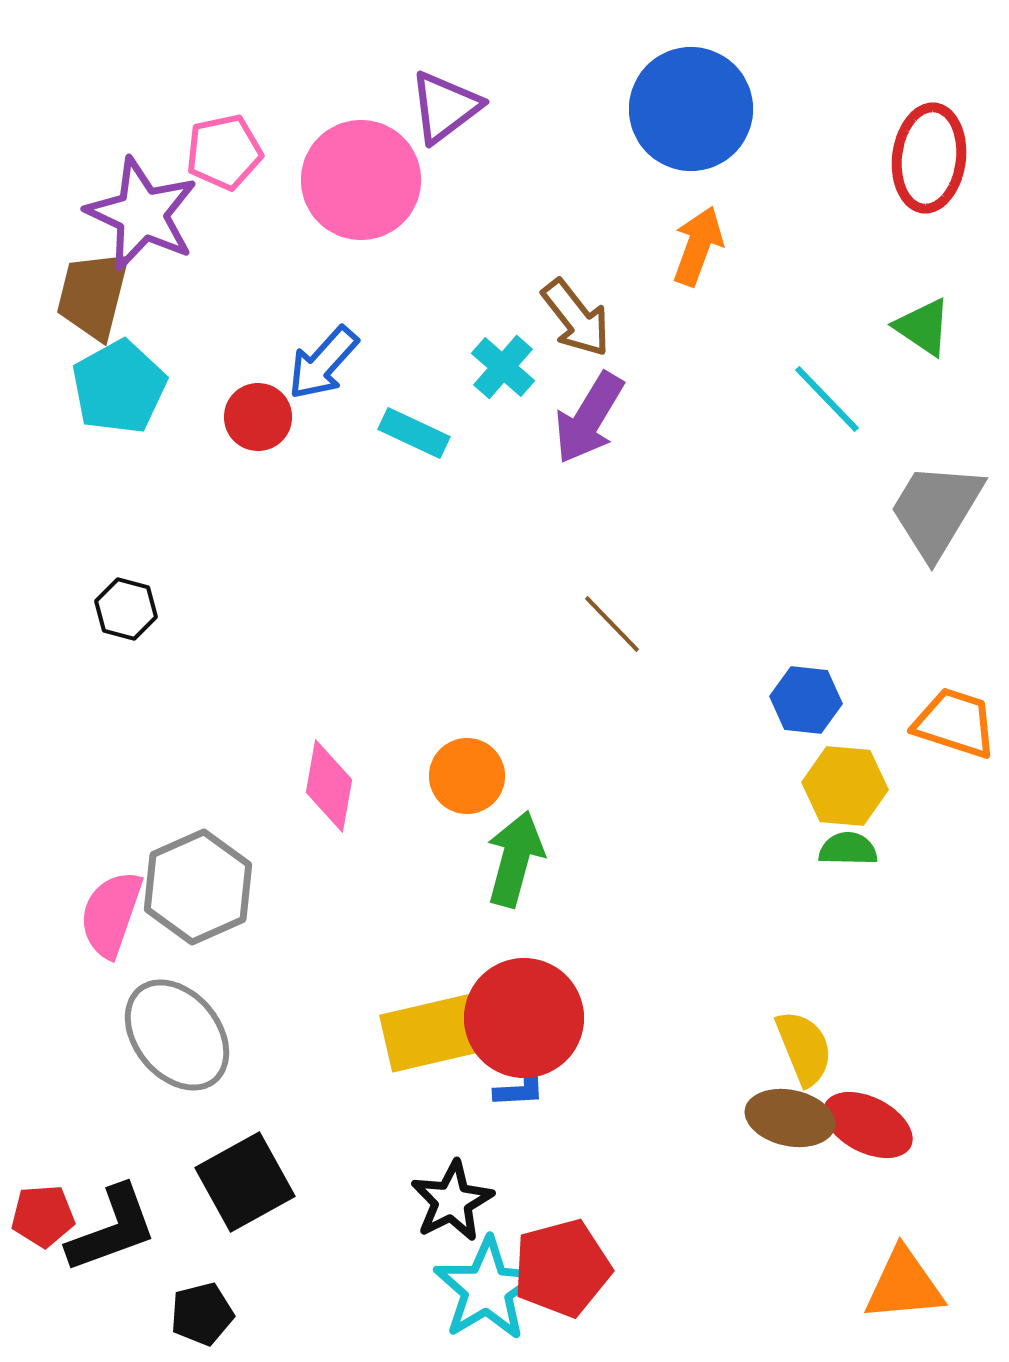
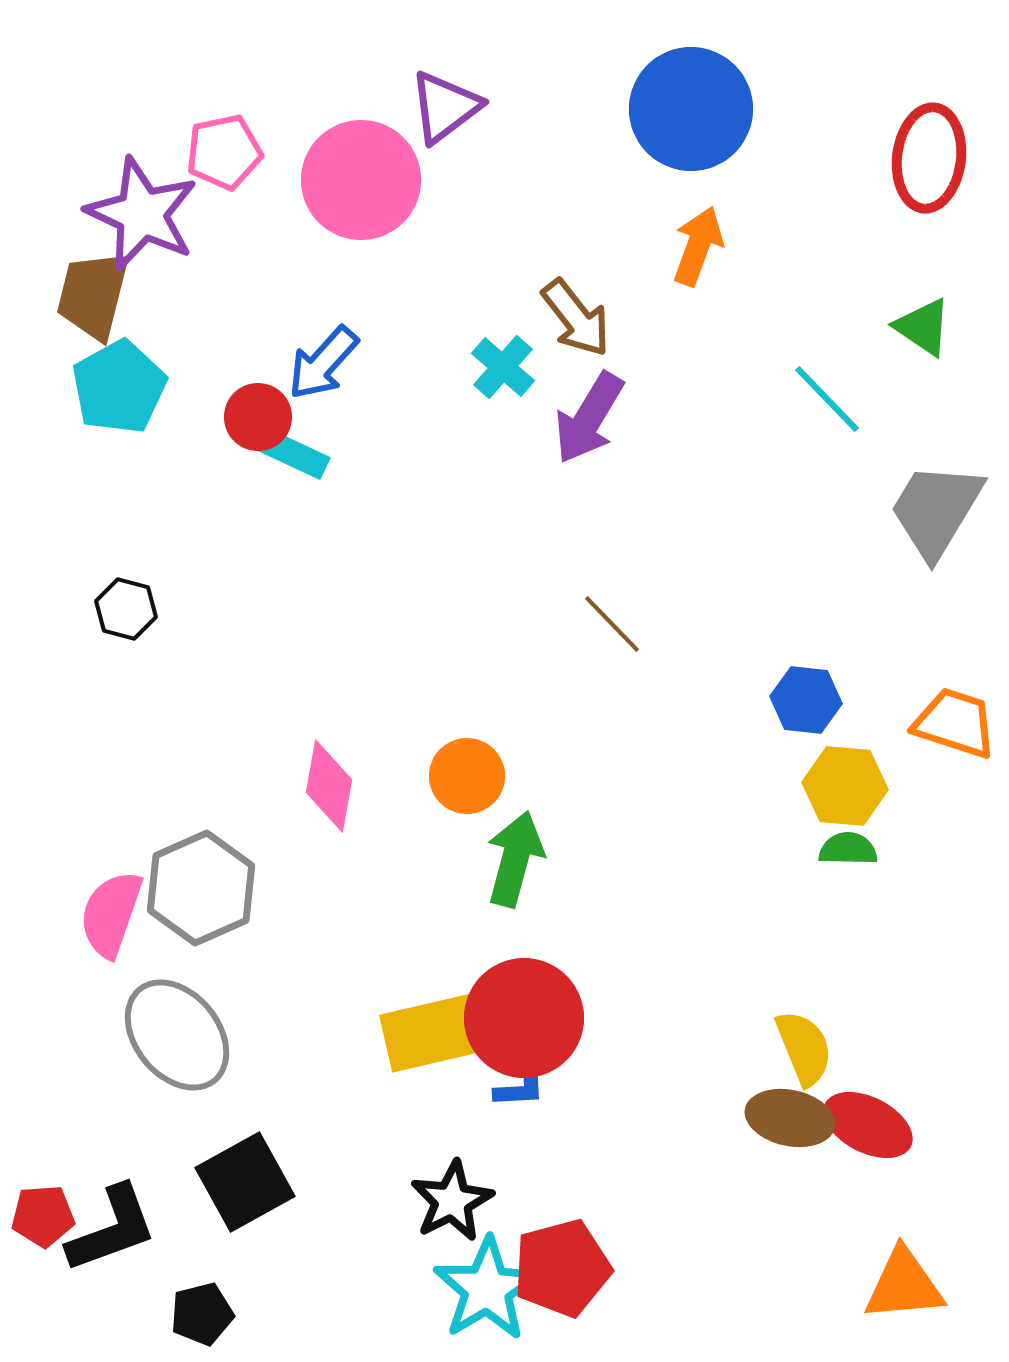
cyan rectangle at (414, 433): moved 120 px left, 21 px down
gray hexagon at (198, 887): moved 3 px right, 1 px down
